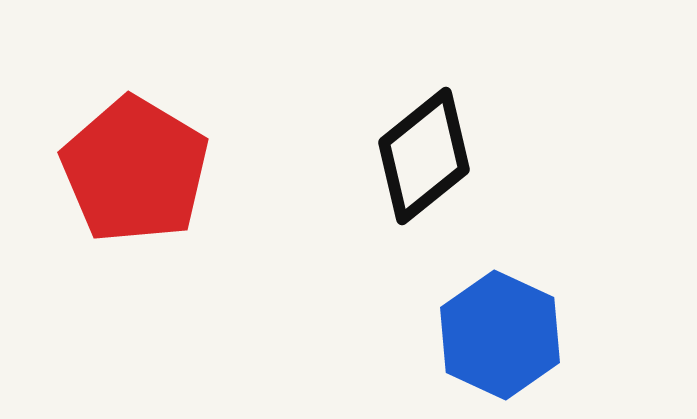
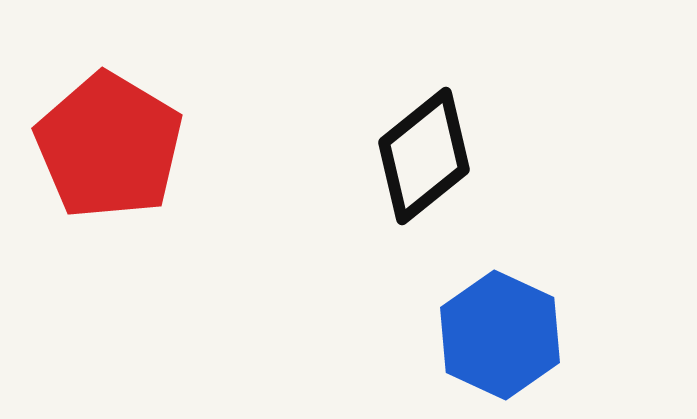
red pentagon: moved 26 px left, 24 px up
